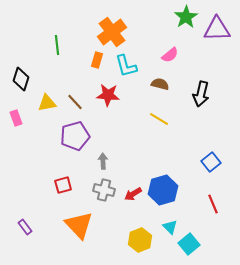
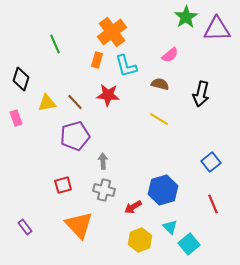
green line: moved 2 px left, 1 px up; rotated 18 degrees counterclockwise
red arrow: moved 13 px down
